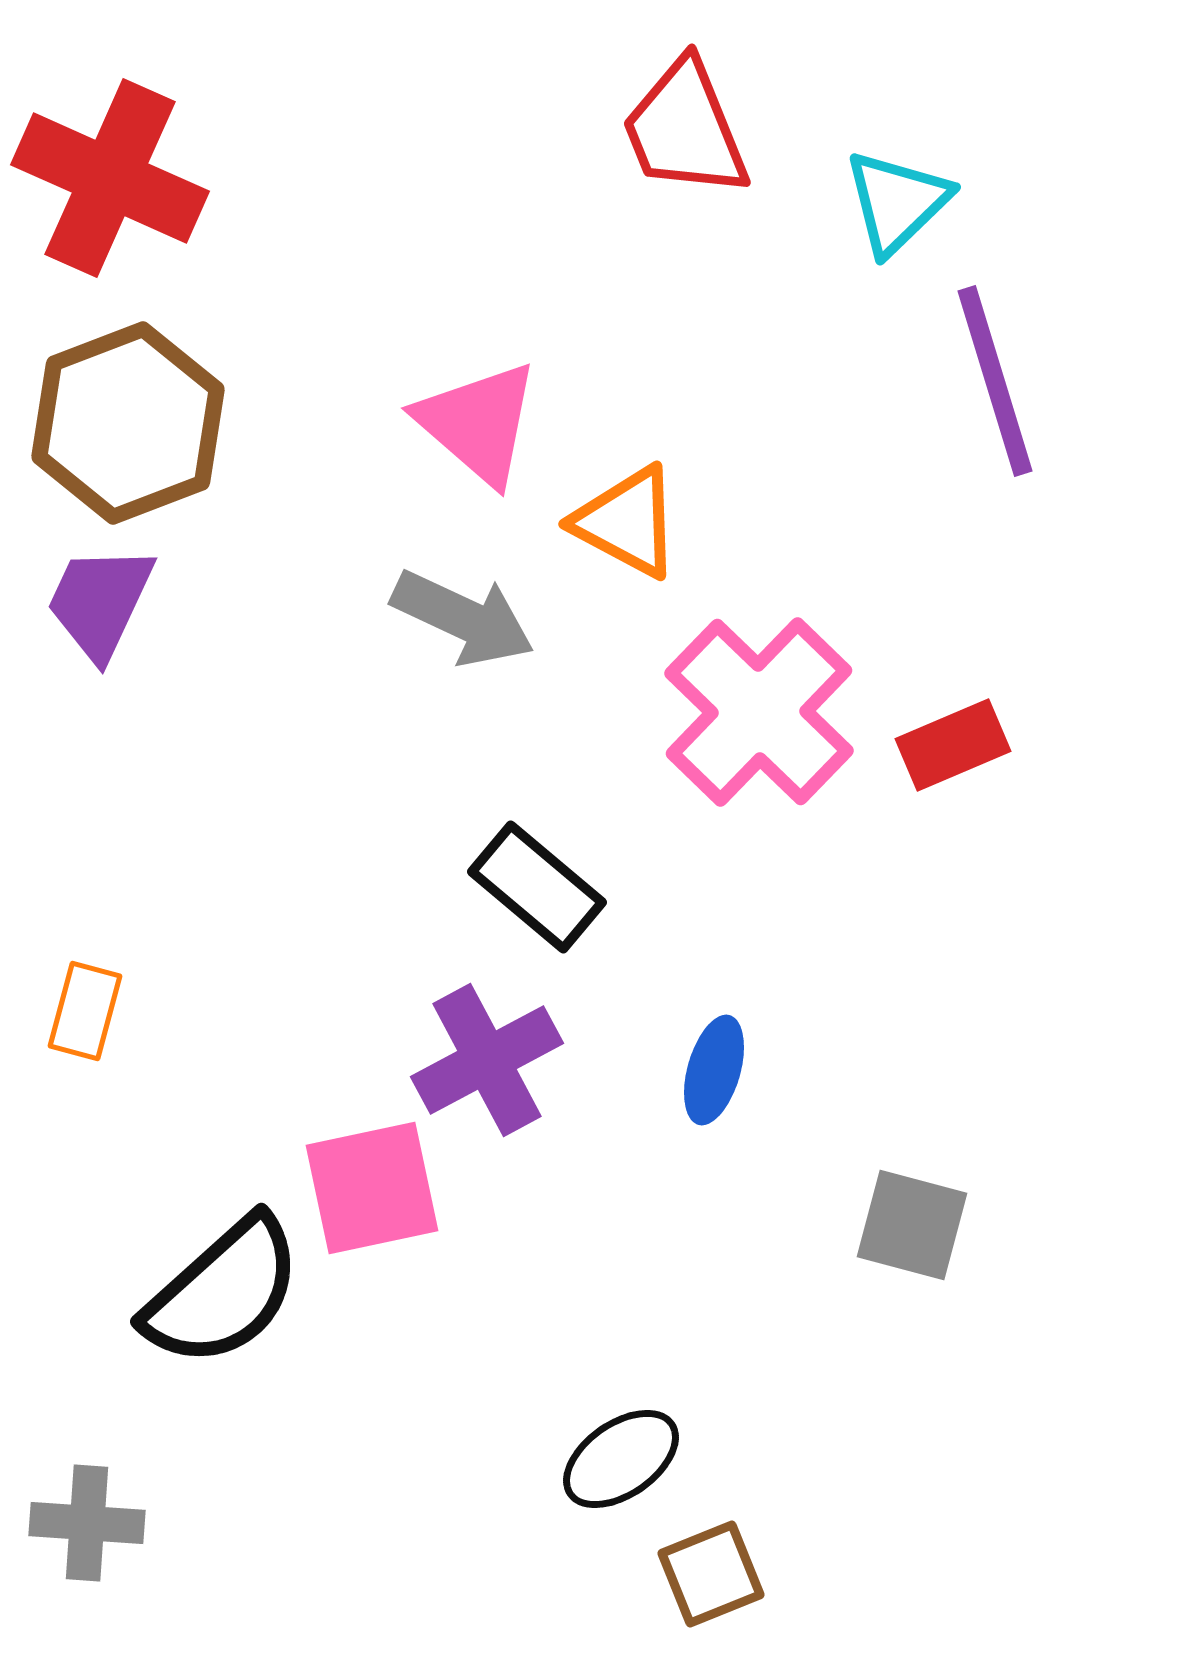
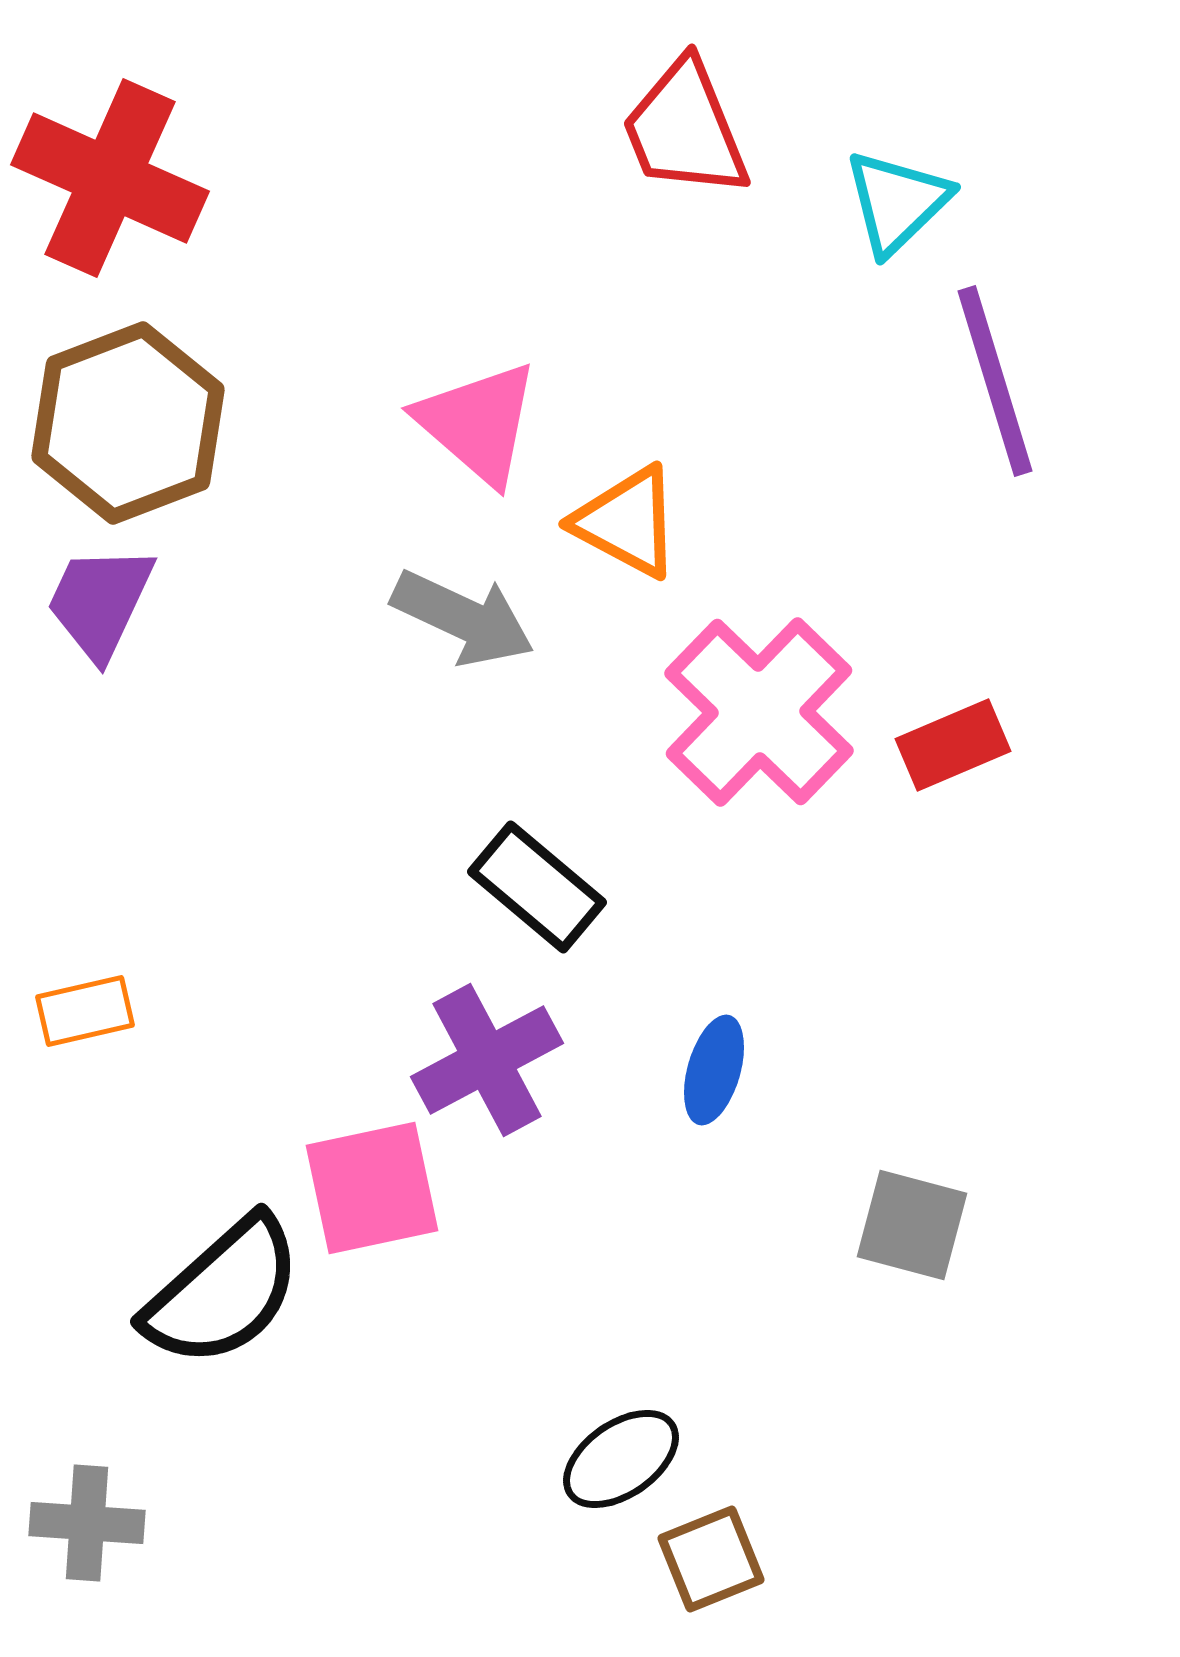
orange rectangle: rotated 62 degrees clockwise
brown square: moved 15 px up
